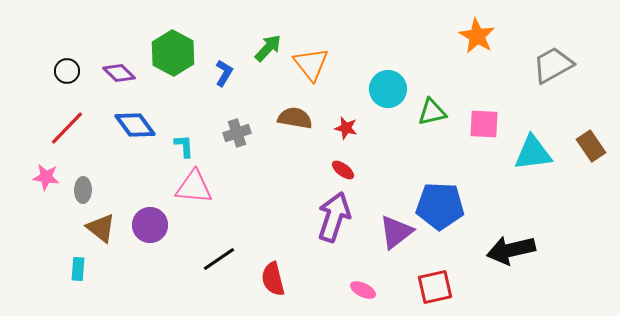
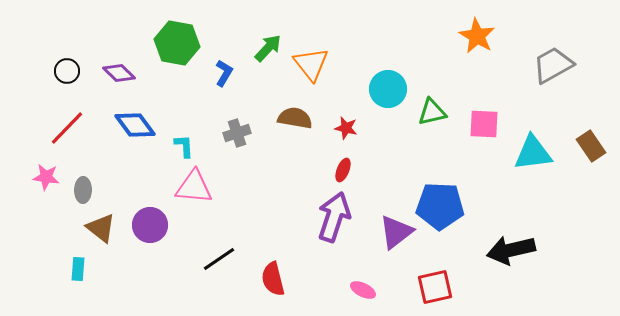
green hexagon: moved 4 px right, 10 px up; rotated 18 degrees counterclockwise
red ellipse: rotated 75 degrees clockwise
